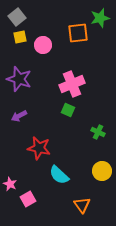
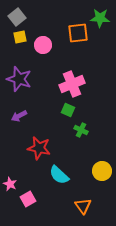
green star: rotated 18 degrees clockwise
green cross: moved 17 px left, 2 px up
orange triangle: moved 1 px right, 1 px down
